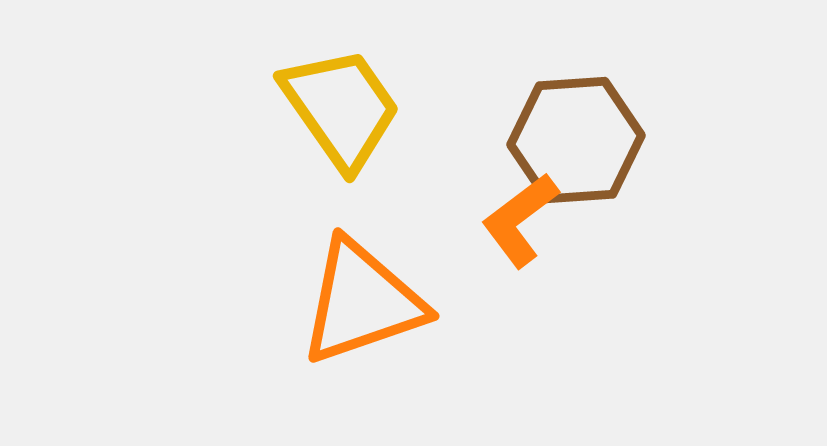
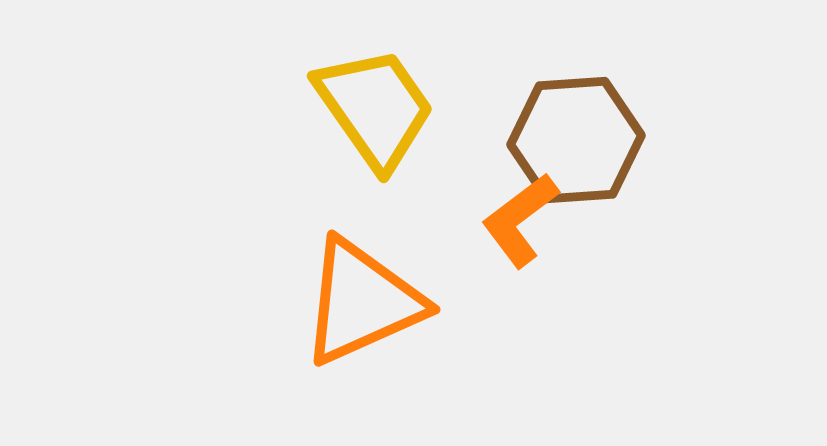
yellow trapezoid: moved 34 px right
orange triangle: rotated 5 degrees counterclockwise
